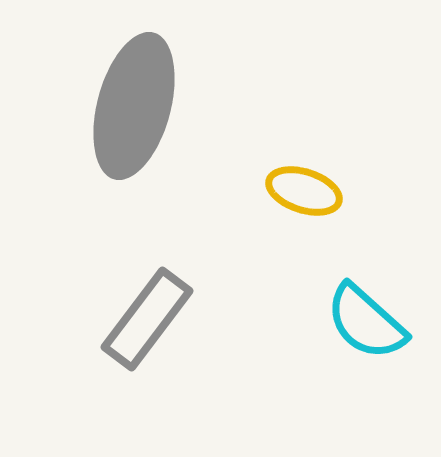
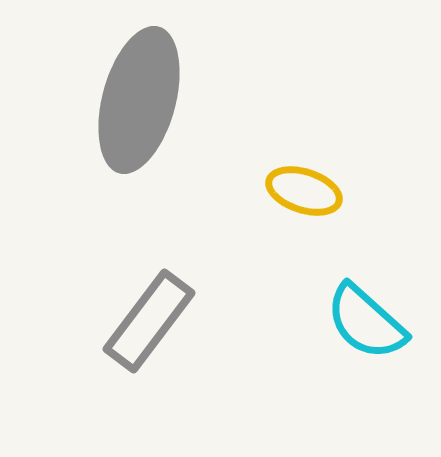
gray ellipse: moved 5 px right, 6 px up
gray rectangle: moved 2 px right, 2 px down
